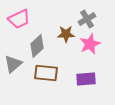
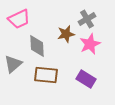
brown star: rotated 12 degrees counterclockwise
gray diamond: rotated 50 degrees counterclockwise
brown rectangle: moved 2 px down
purple rectangle: rotated 36 degrees clockwise
